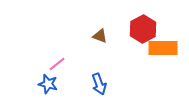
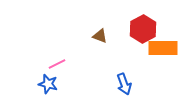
pink line: rotated 12 degrees clockwise
blue arrow: moved 25 px right
